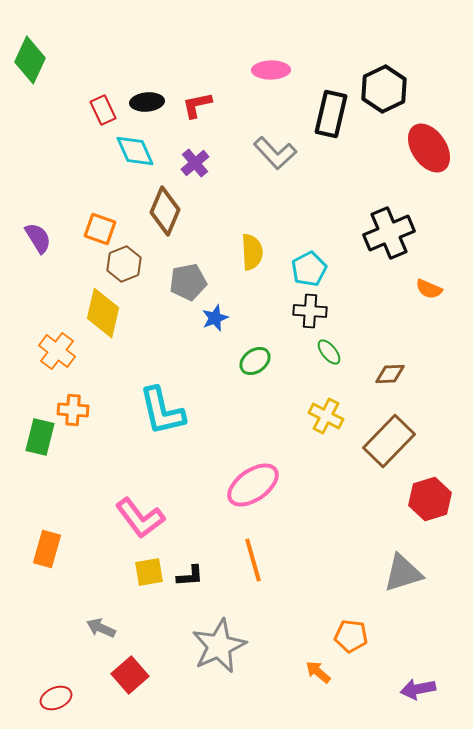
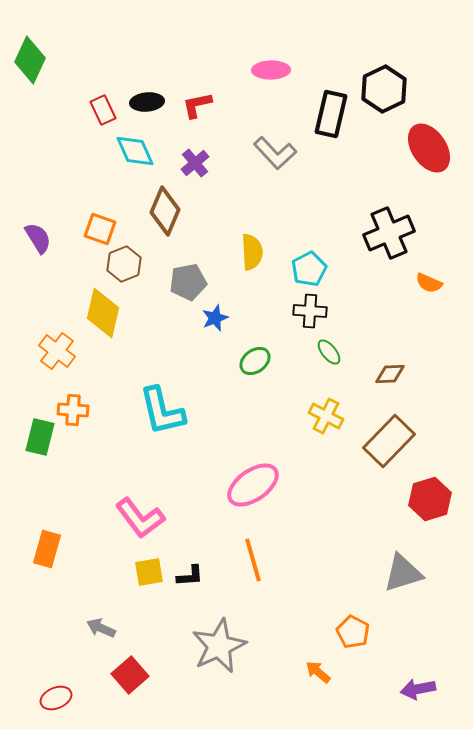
orange semicircle at (429, 289): moved 6 px up
orange pentagon at (351, 636): moved 2 px right, 4 px up; rotated 20 degrees clockwise
